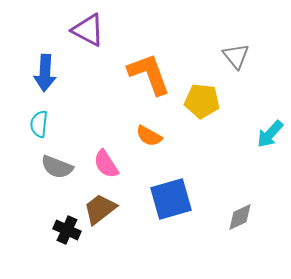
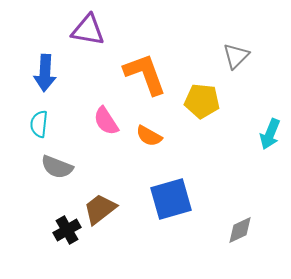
purple triangle: rotated 18 degrees counterclockwise
gray triangle: rotated 24 degrees clockwise
orange L-shape: moved 4 px left
cyan arrow: rotated 20 degrees counterclockwise
pink semicircle: moved 43 px up
gray diamond: moved 13 px down
black cross: rotated 36 degrees clockwise
